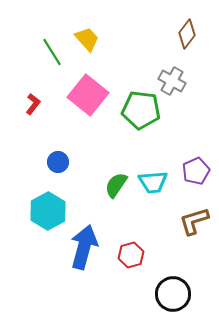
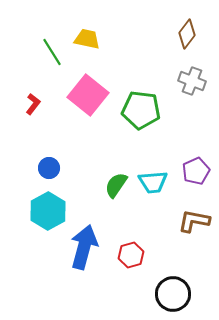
yellow trapezoid: rotated 36 degrees counterclockwise
gray cross: moved 20 px right; rotated 8 degrees counterclockwise
blue circle: moved 9 px left, 6 px down
brown L-shape: rotated 28 degrees clockwise
